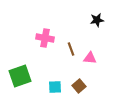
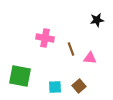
green square: rotated 30 degrees clockwise
